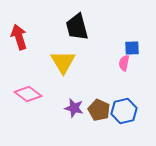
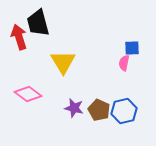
black trapezoid: moved 39 px left, 4 px up
